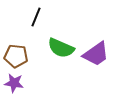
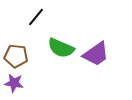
black line: rotated 18 degrees clockwise
